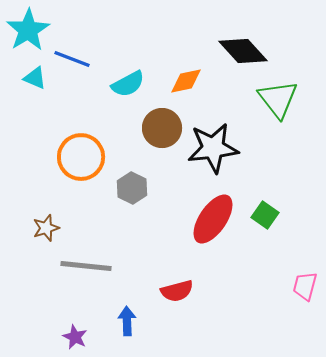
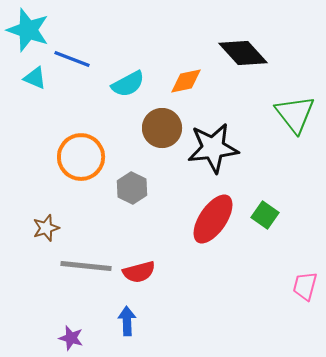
cyan star: rotated 21 degrees counterclockwise
black diamond: moved 2 px down
green triangle: moved 17 px right, 15 px down
red semicircle: moved 38 px left, 19 px up
purple star: moved 4 px left, 1 px down; rotated 10 degrees counterclockwise
